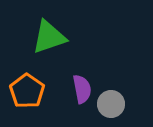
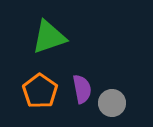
orange pentagon: moved 13 px right
gray circle: moved 1 px right, 1 px up
